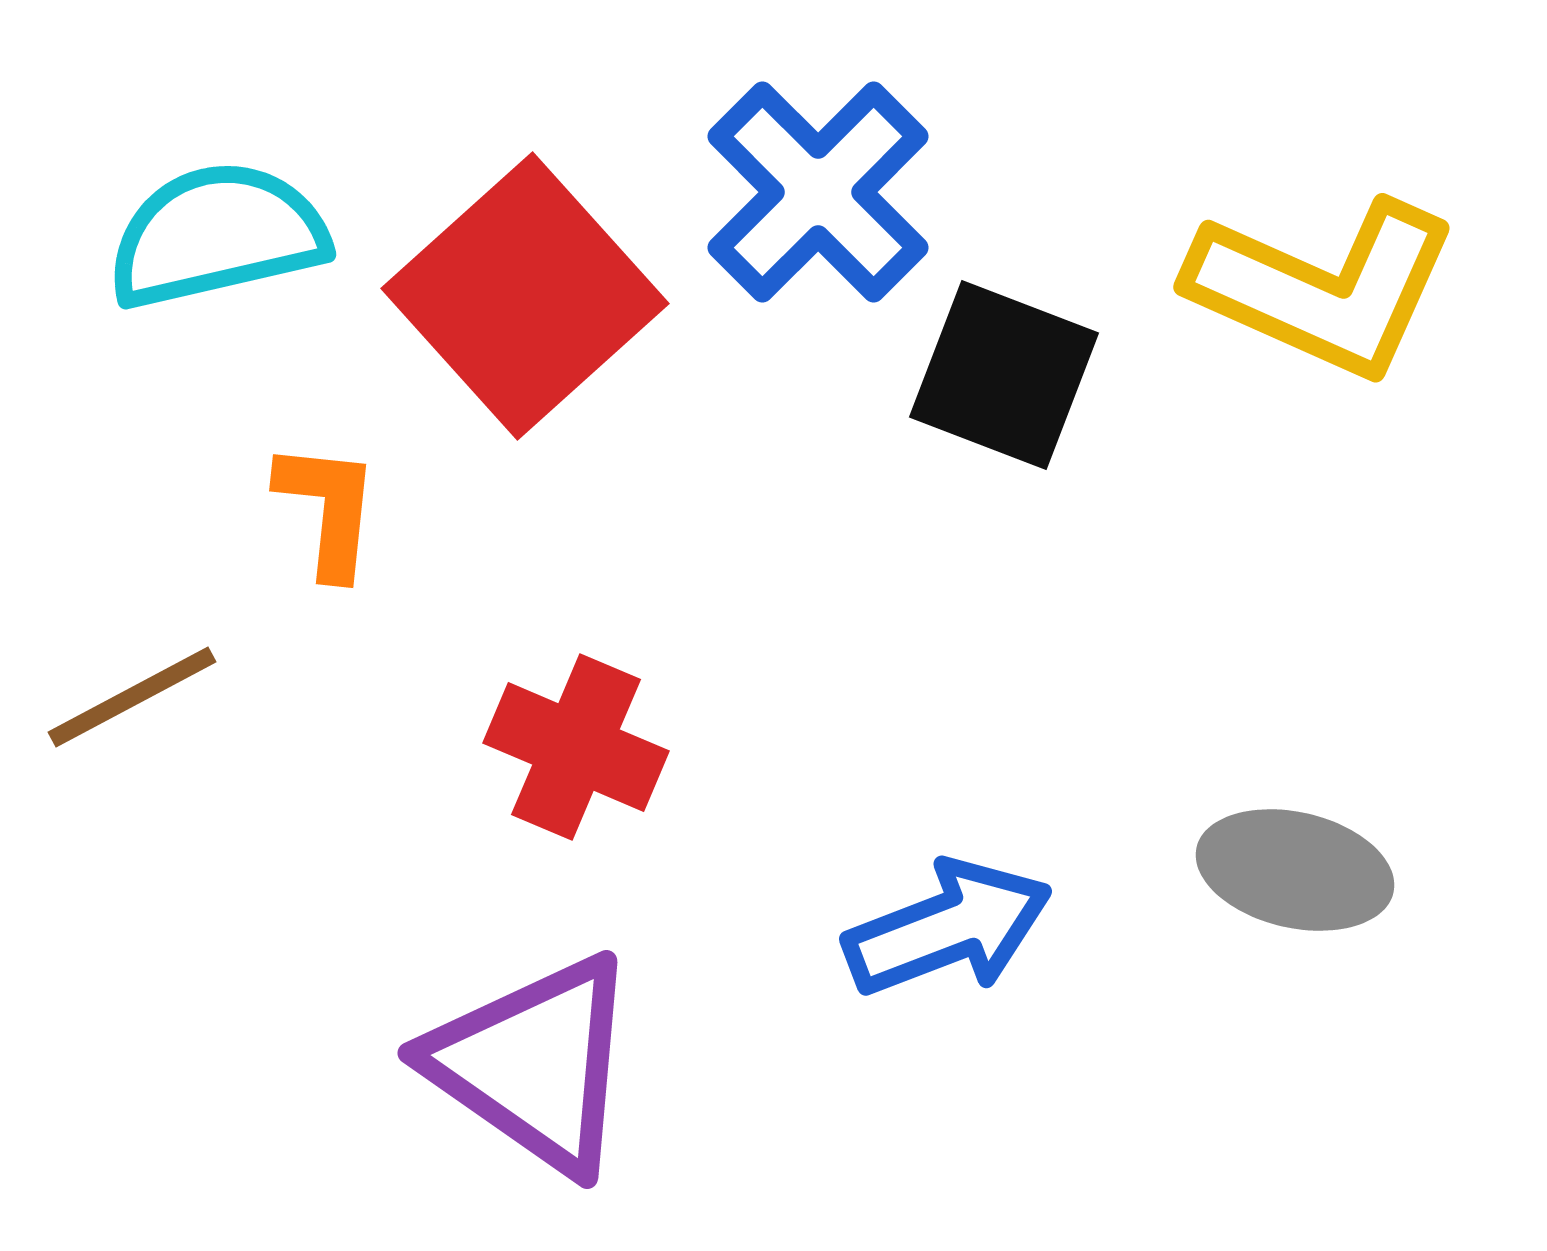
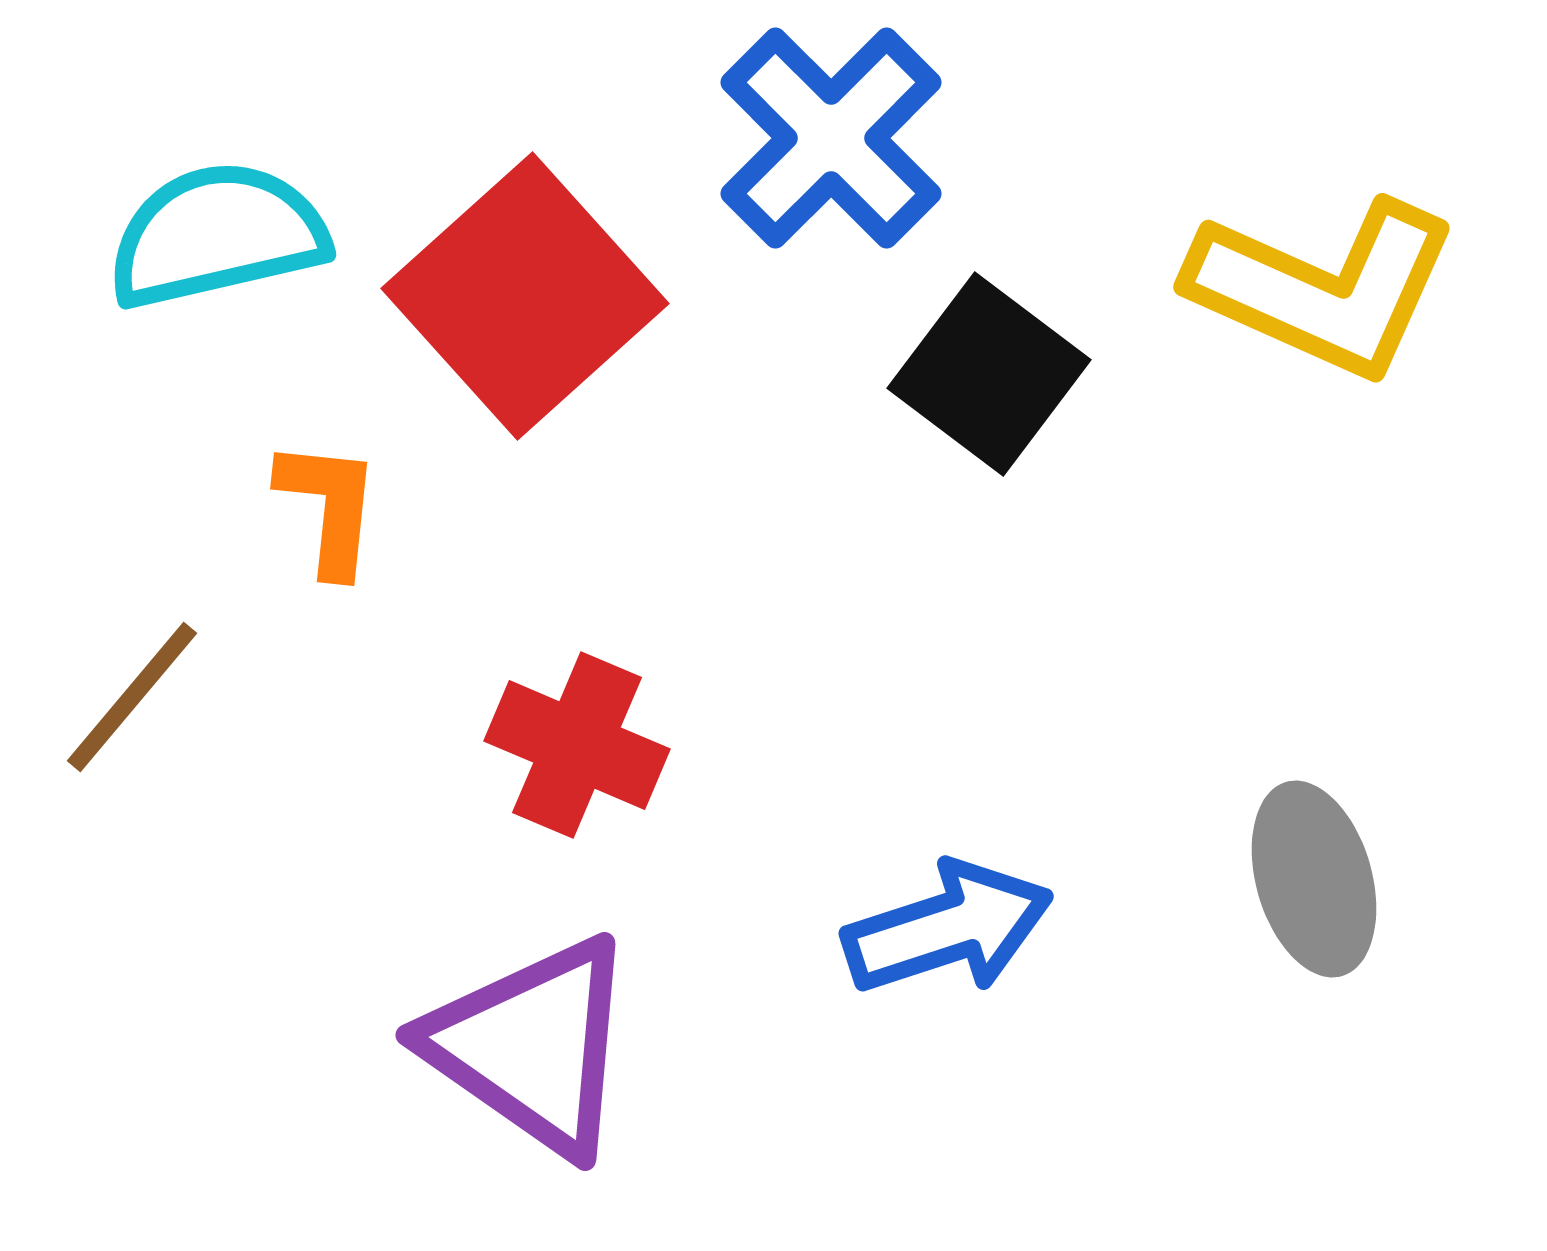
blue cross: moved 13 px right, 54 px up
black square: moved 15 px left, 1 px up; rotated 16 degrees clockwise
orange L-shape: moved 1 px right, 2 px up
brown line: rotated 22 degrees counterclockwise
red cross: moved 1 px right, 2 px up
gray ellipse: moved 19 px right, 9 px down; rotated 61 degrees clockwise
blue arrow: rotated 3 degrees clockwise
purple triangle: moved 2 px left, 18 px up
